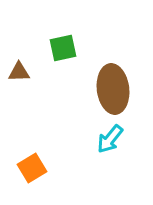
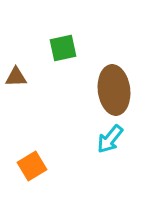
brown triangle: moved 3 px left, 5 px down
brown ellipse: moved 1 px right, 1 px down
orange square: moved 2 px up
